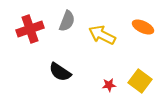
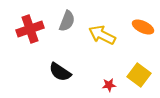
yellow square: moved 1 px left, 6 px up
